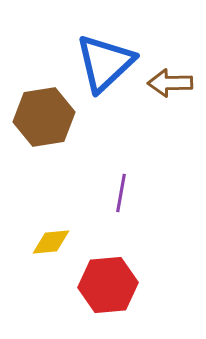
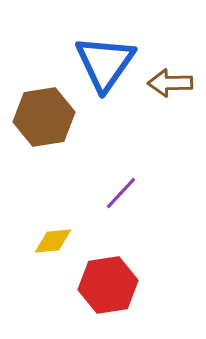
blue triangle: rotated 12 degrees counterclockwise
purple line: rotated 33 degrees clockwise
yellow diamond: moved 2 px right, 1 px up
red hexagon: rotated 4 degrees counterclockwise
